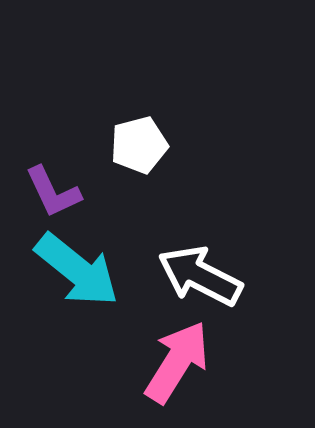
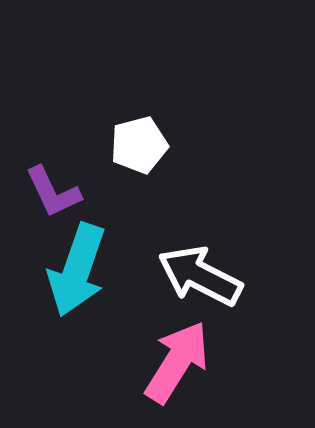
cyan arrow: rotated 70 degrees clockwise
